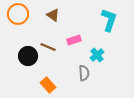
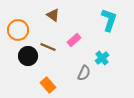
orange circle: moved 16 px down
pink rectangle: rotated 24 degrees counterclockwise
cyan cross: moved 5 px right, 3 px down
gray semicircle: rotated 28 degrees clockwise
